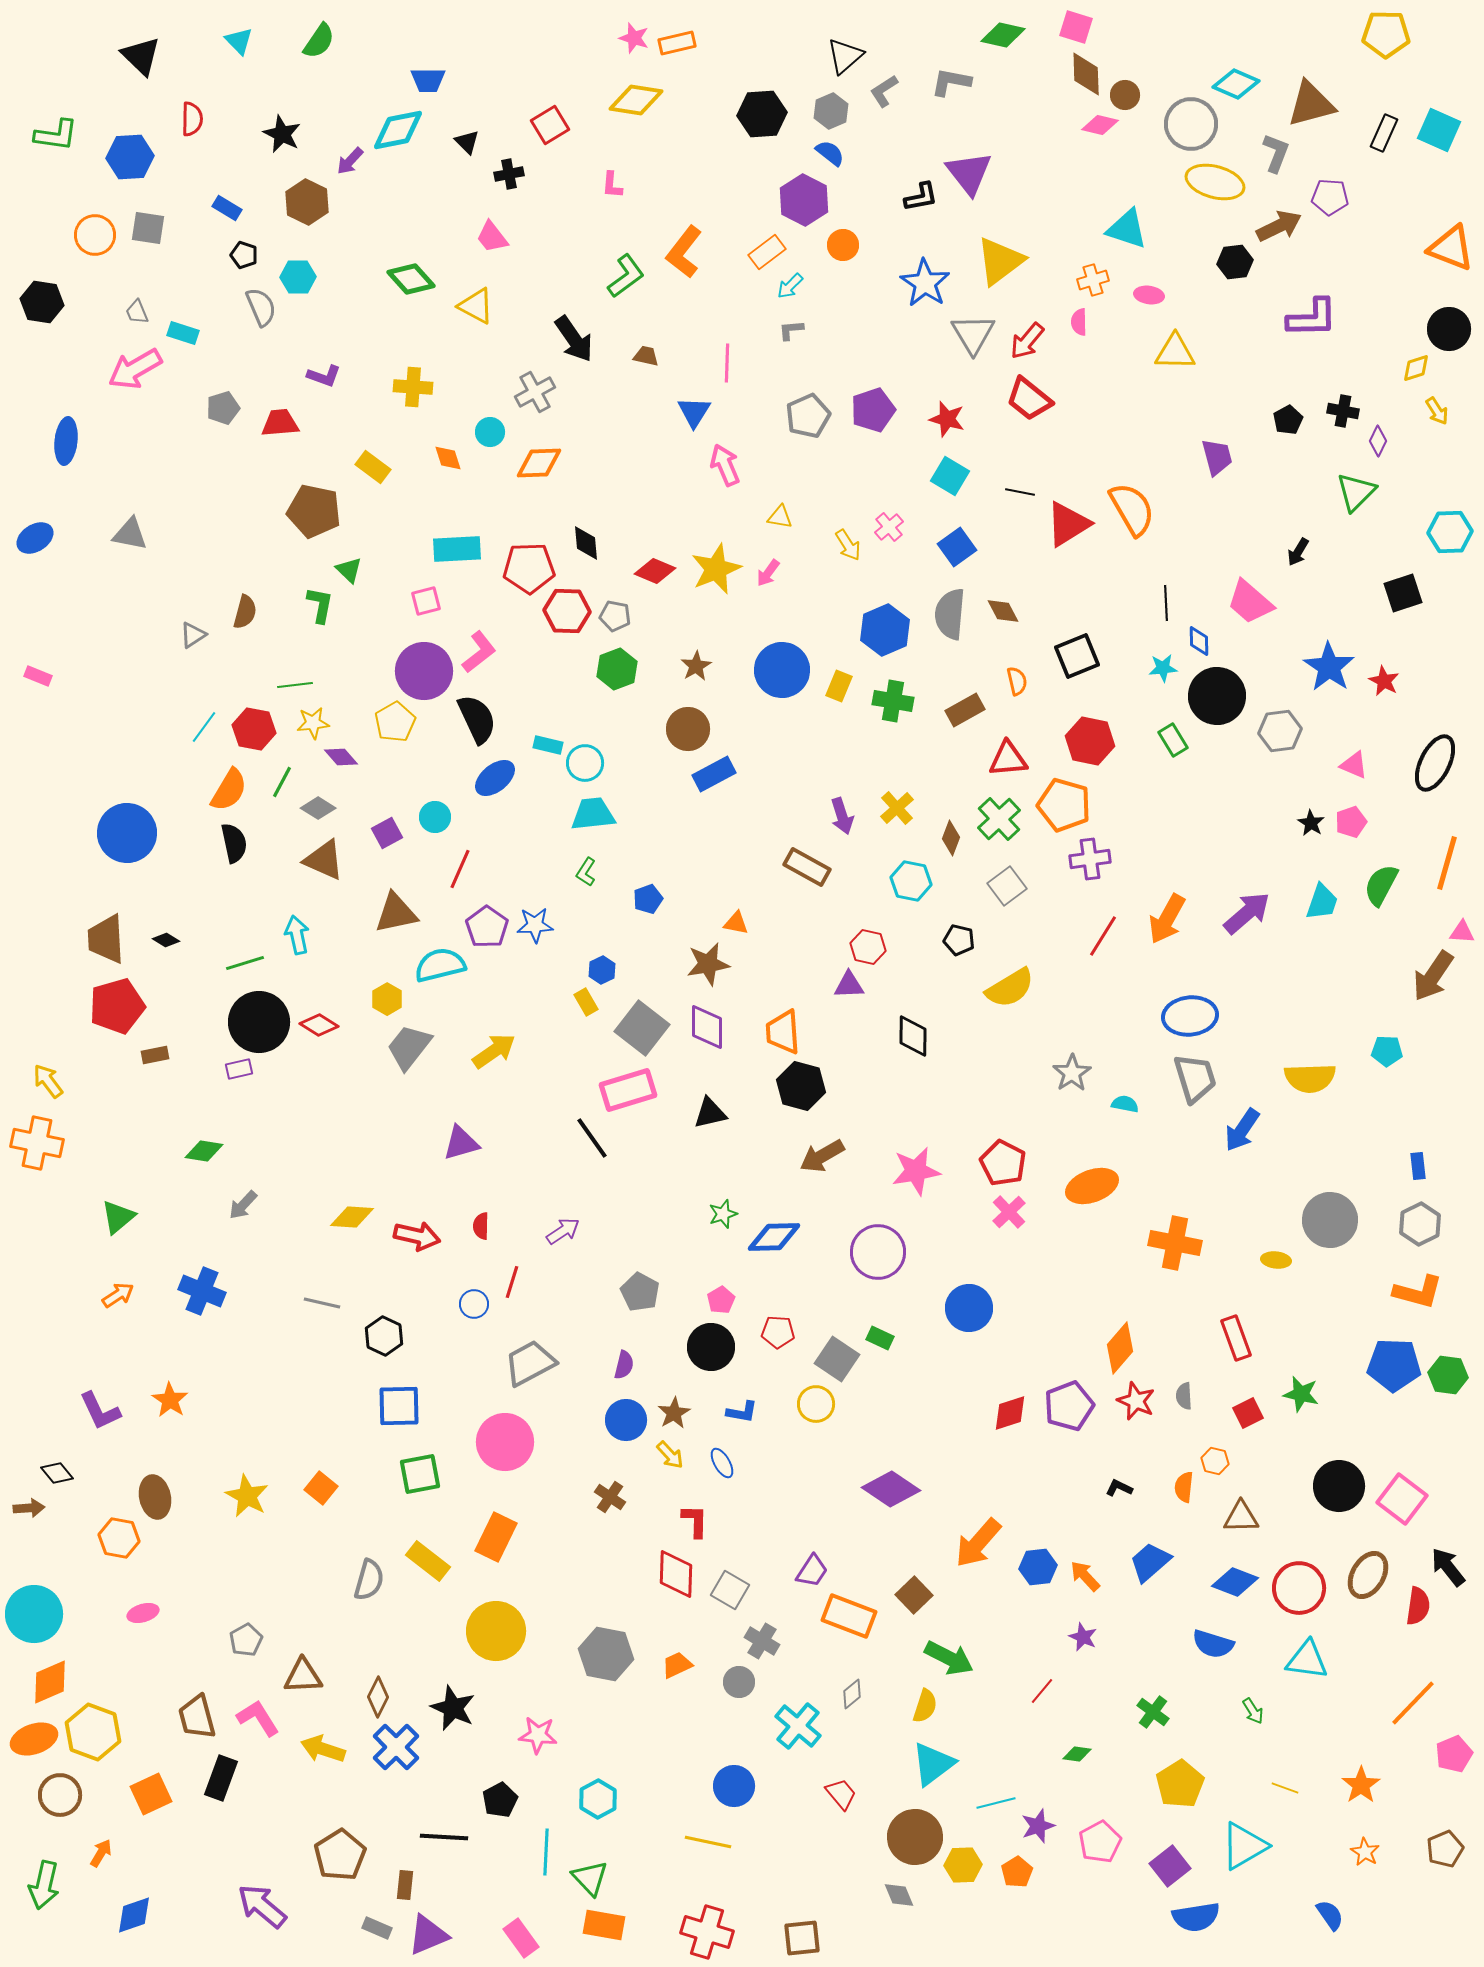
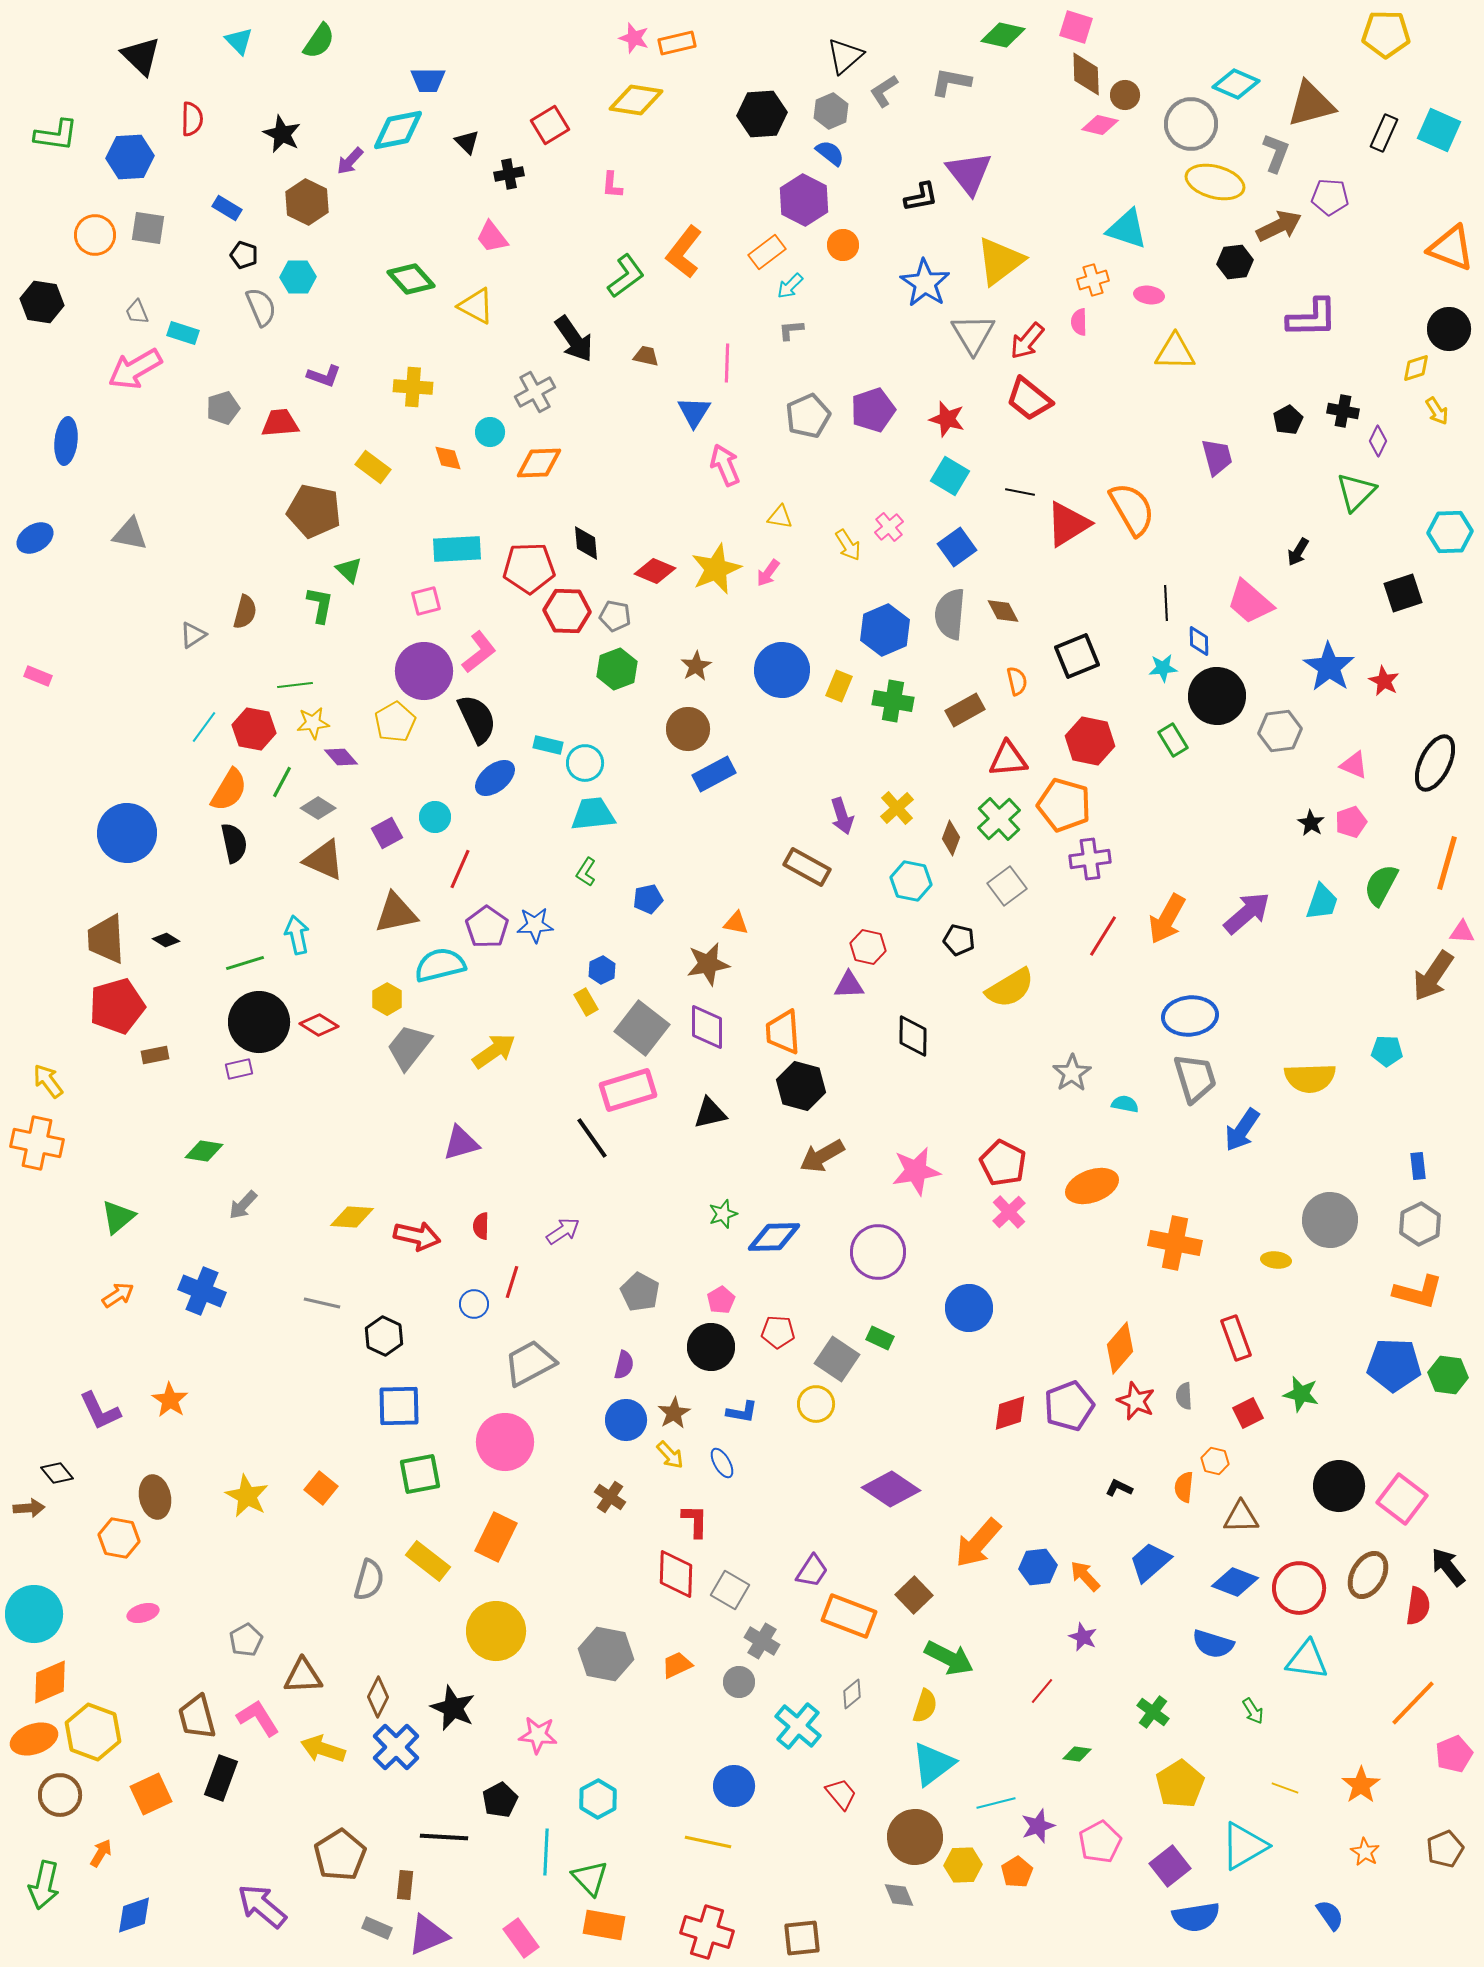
blue pentagon at (648, 899): rotated 8 degrees clockwise
